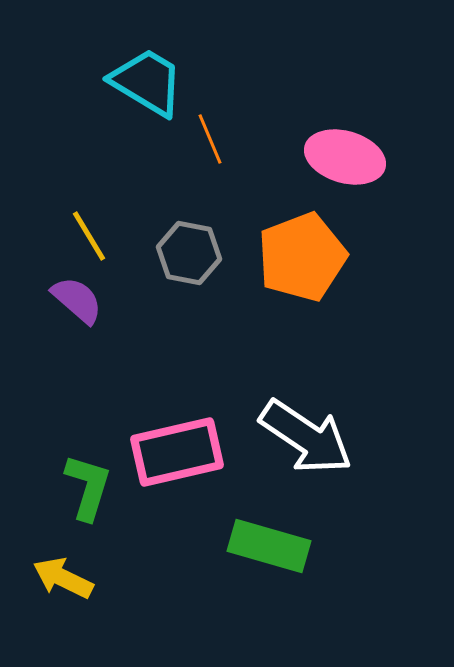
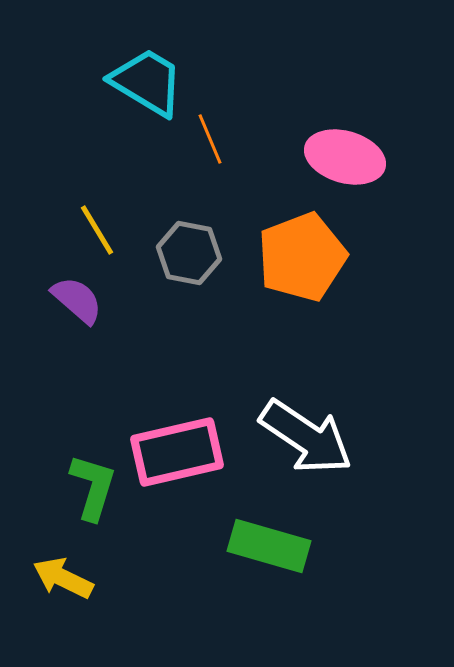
yellow line: moved 8 px right, 6 px up
green L-shape: moved 5 px right
